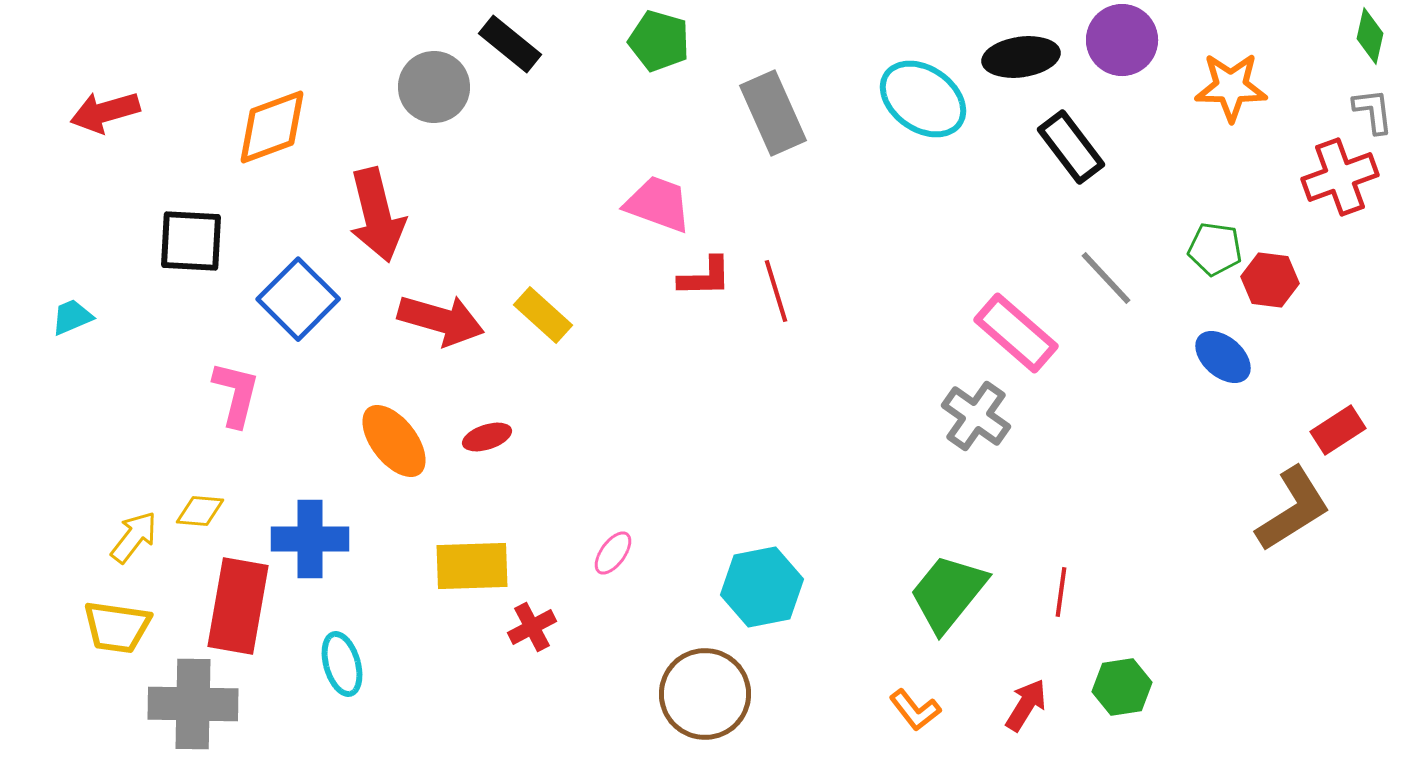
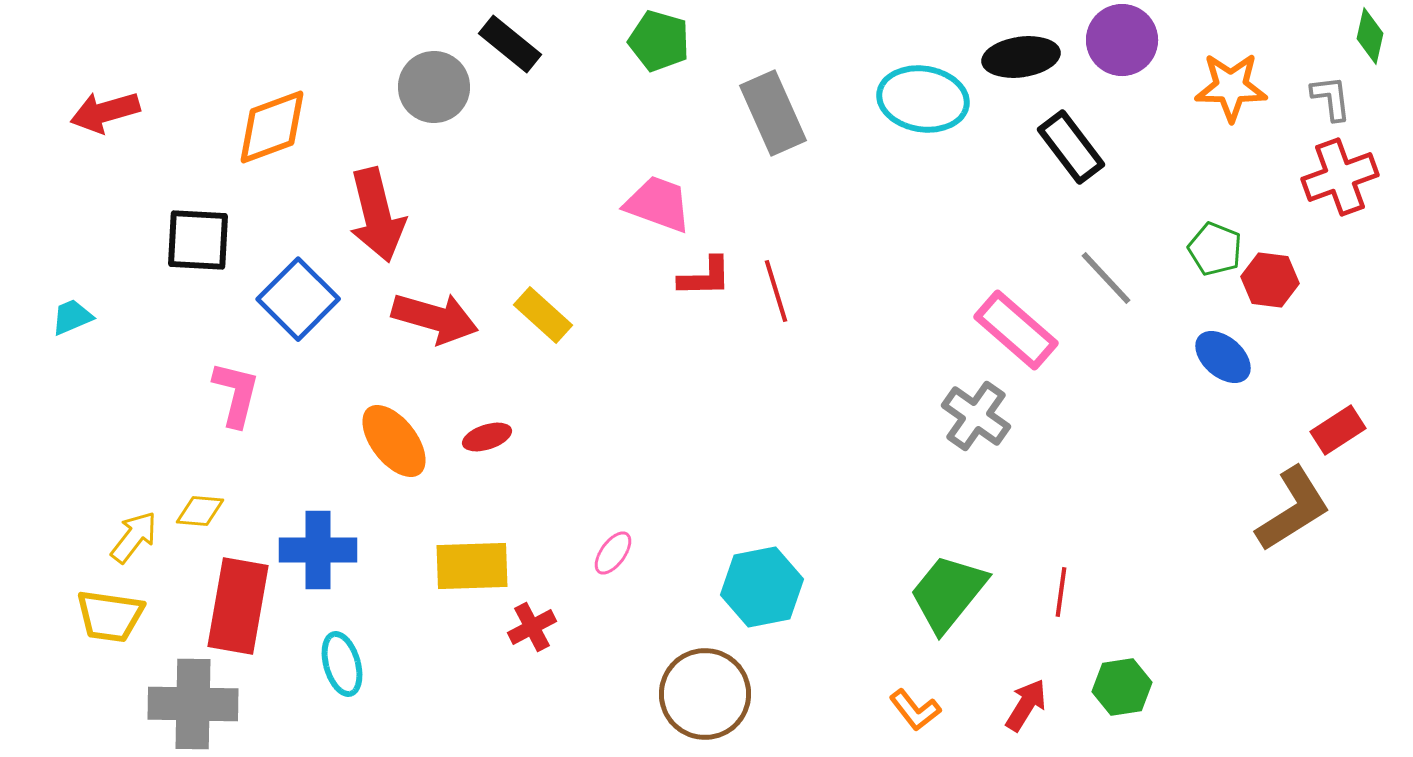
cyan ellipse at (923, 99): rotated 26 degrees counterclockwise
gray L-shape at (1373, 111): moved 42 px left, 13 px up
black square at (191, 241): moved 7 px right, 1 px up
green pentagon at (1215, 249): rotated 14 degrees clockwise
red arrow at (441, 320): moved 6 px left, 2 px up
pink rectangle at (1016, 333): moved 3 px up
blue cross at (310, 539): moved 8 px right, 11 px down
yellow trapezoid at (117, 627): moved 7 px left, 11 px up
